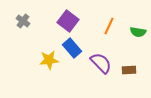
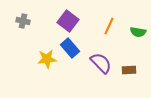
gray cross: rotated 24 degrees counterclockwise
blue rectangle: moved 2 px left
yellow star: moved 2 px left, 1 px up
